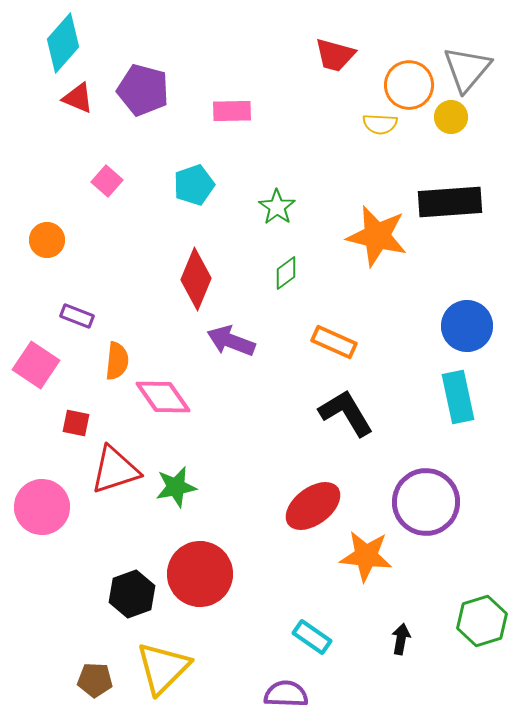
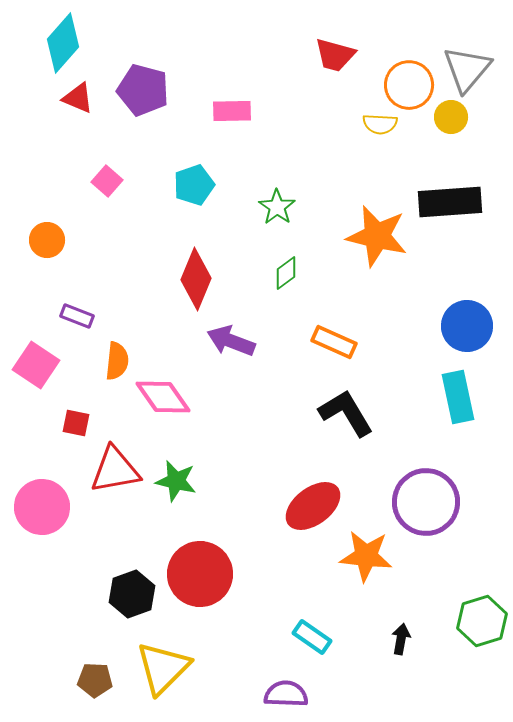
red triangle at (115, 470): rotated 8 degrees clockwise
green star at (176, 487): moved 6 px up; rotated 24 degrees clockwise
